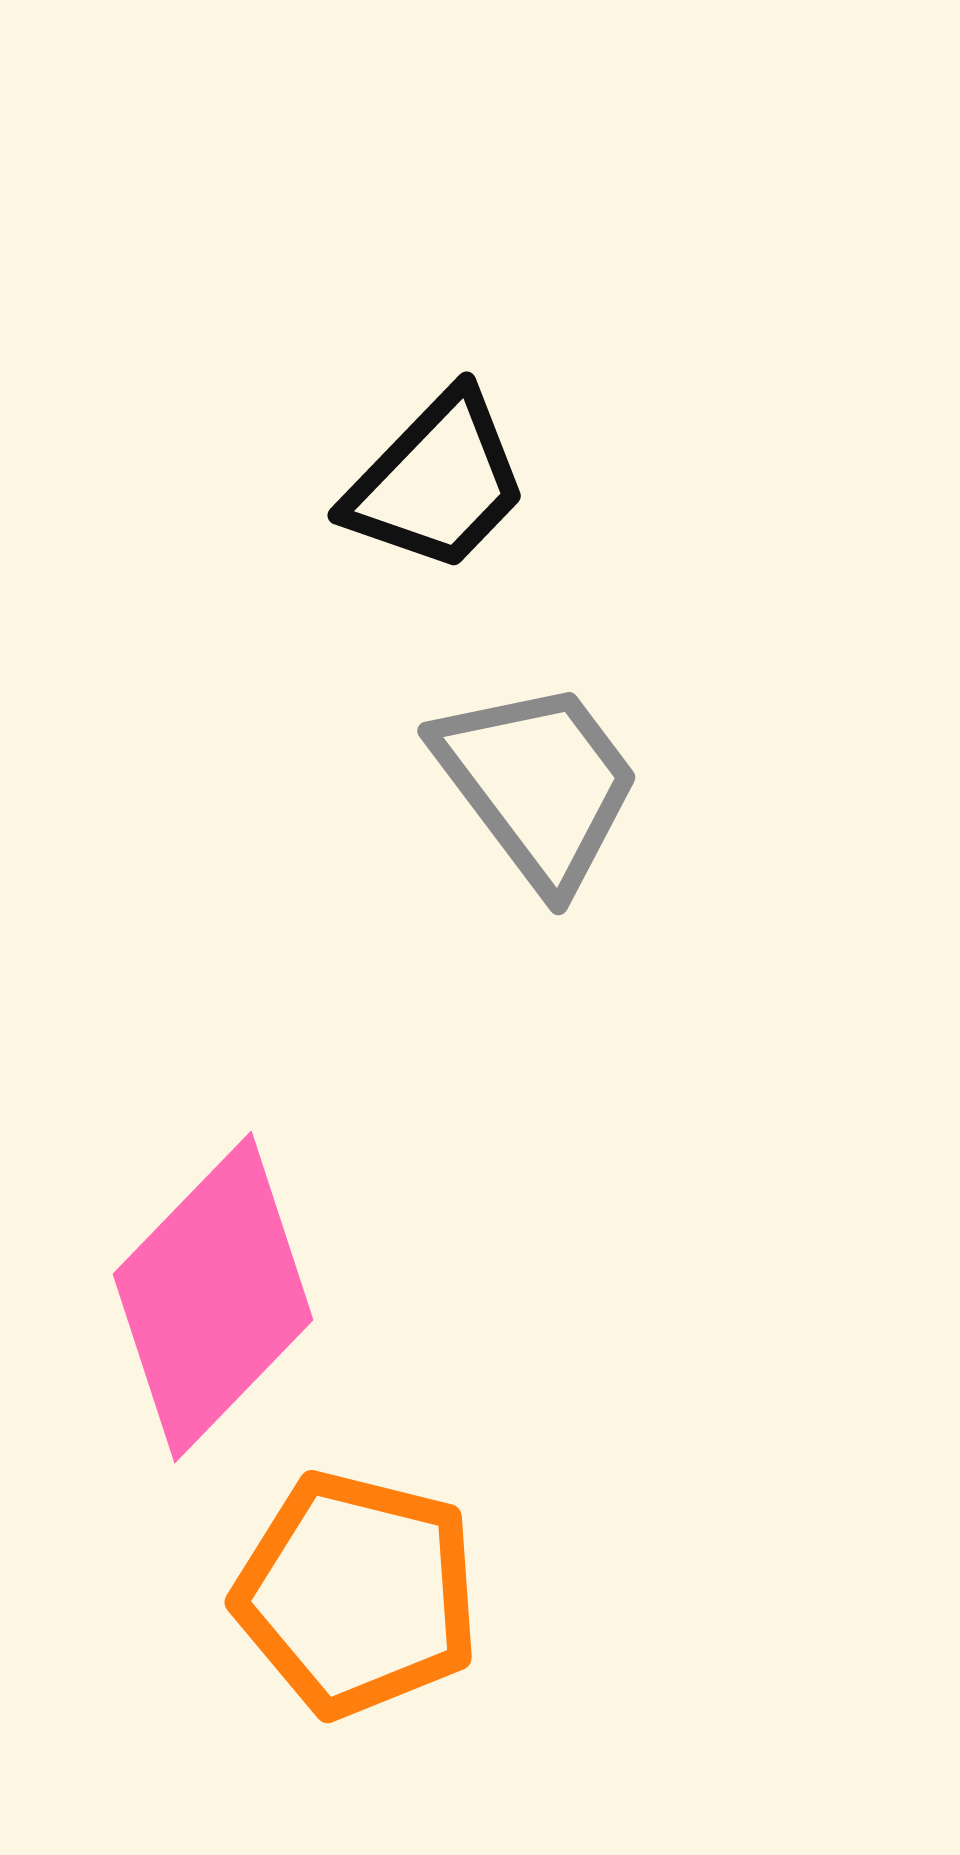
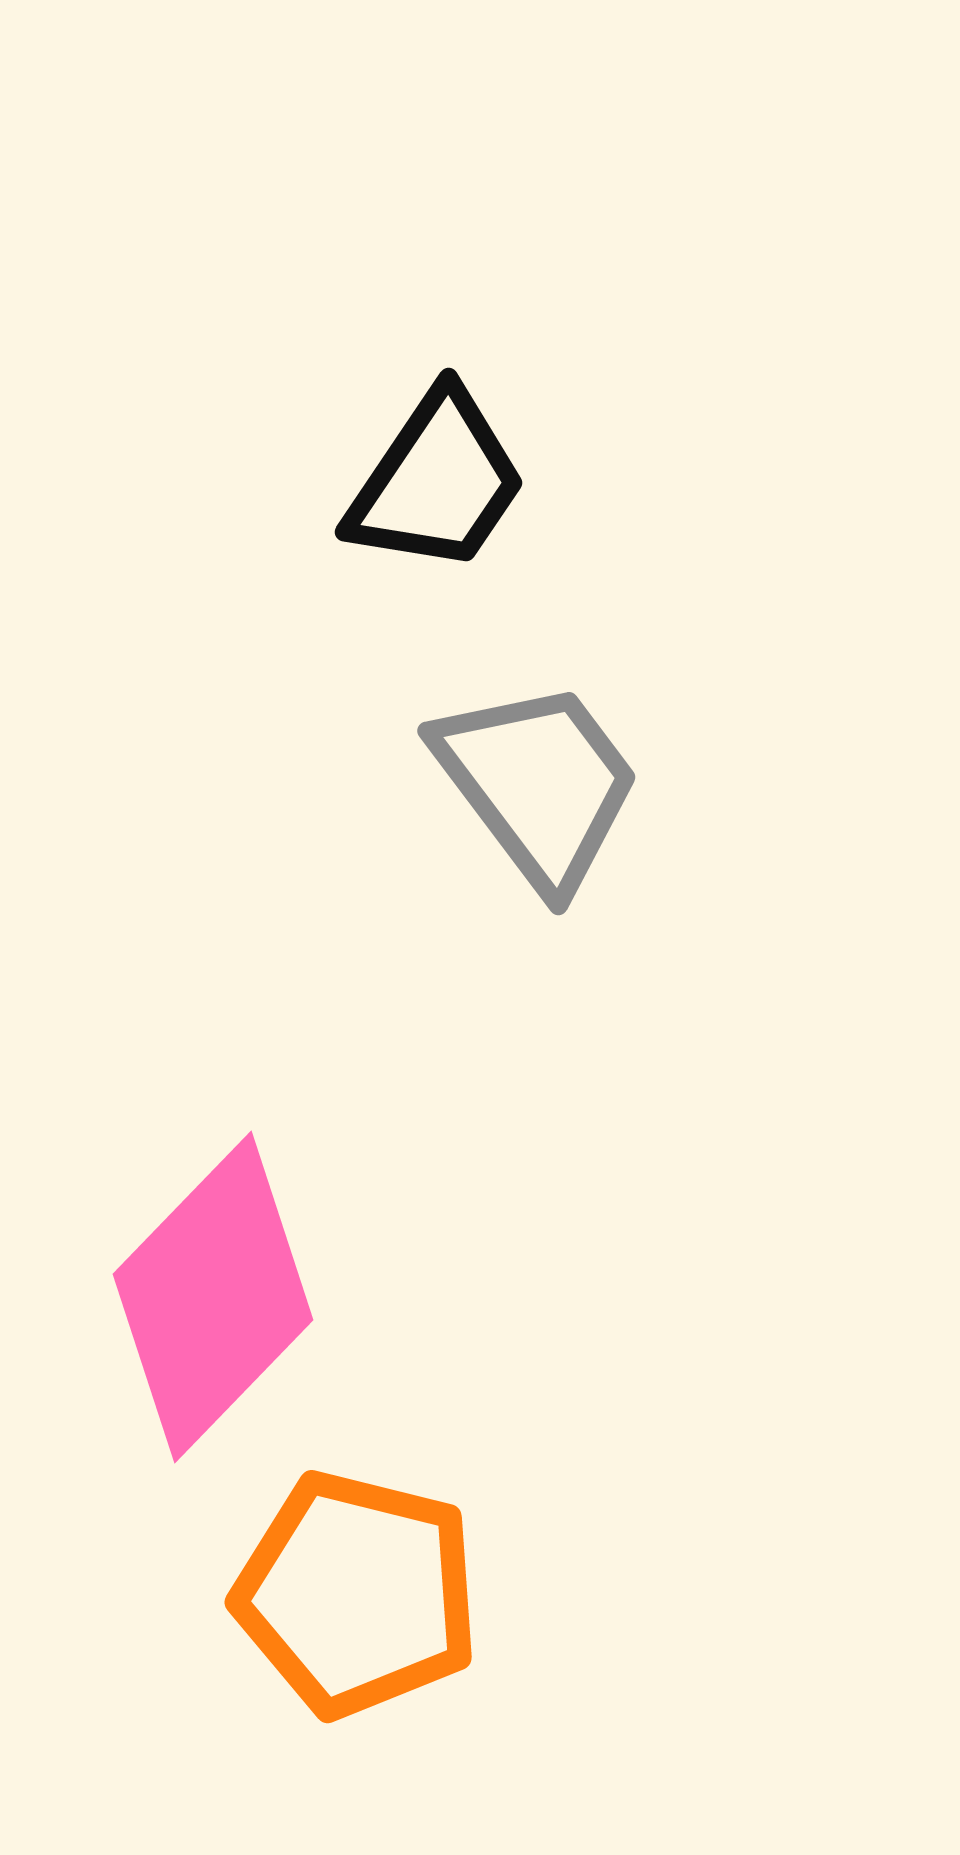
black trapezoid: rotated 10 degrees counterclockwise
